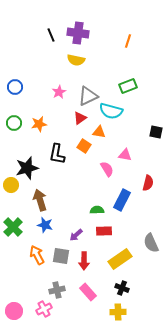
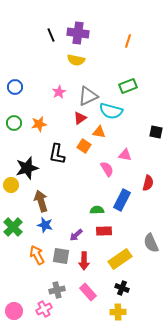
brown arrow: moved 1 px right, 1 px down
